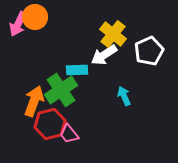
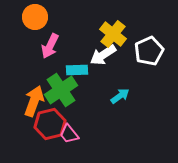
pink arrow: moved 32 px right, 22 px down
white arrow: moved 1 px left
cyan arrow: moved 4 px left; rotated 78 degrees clockwise
